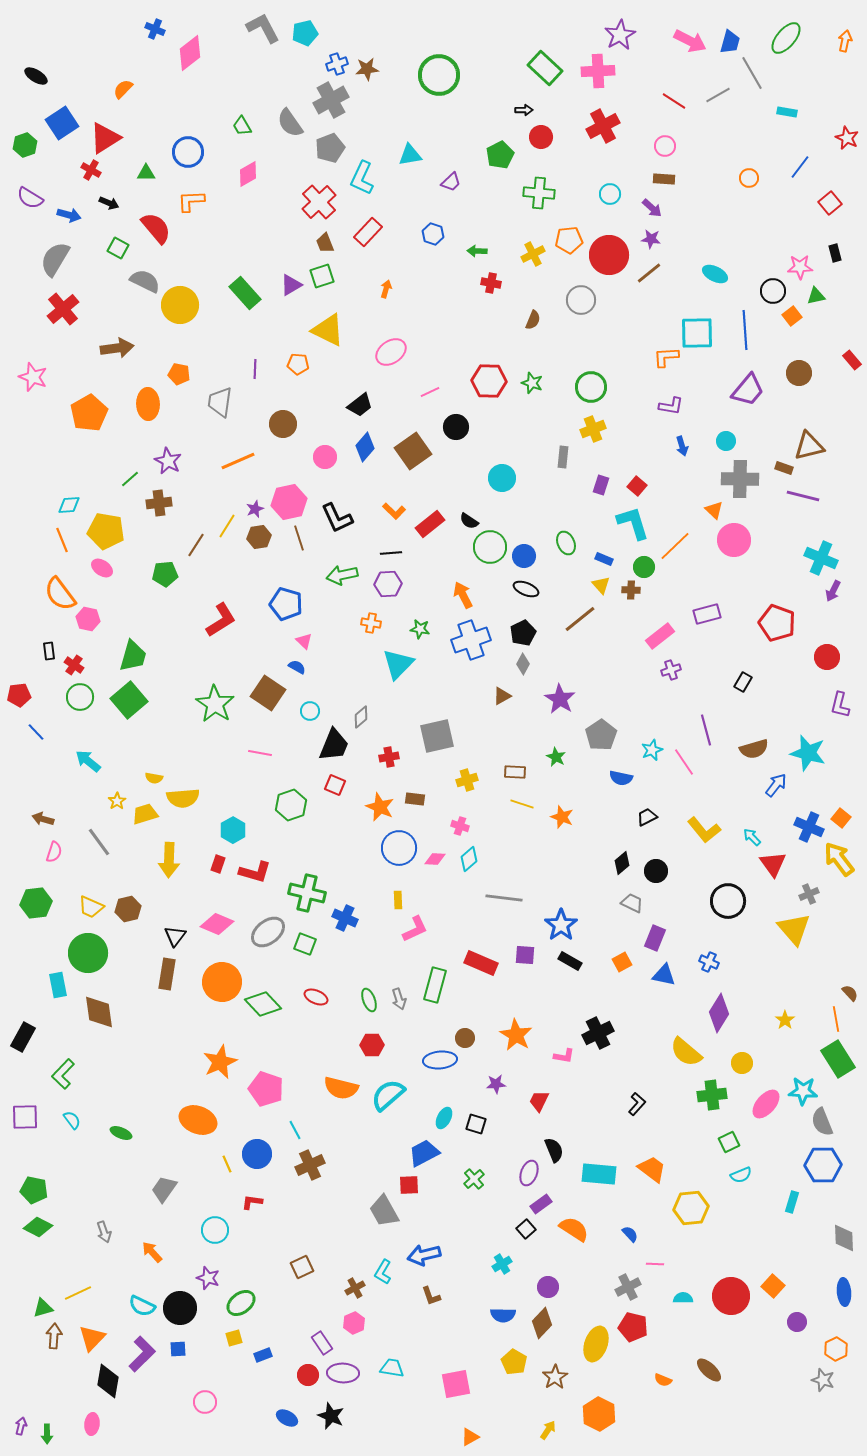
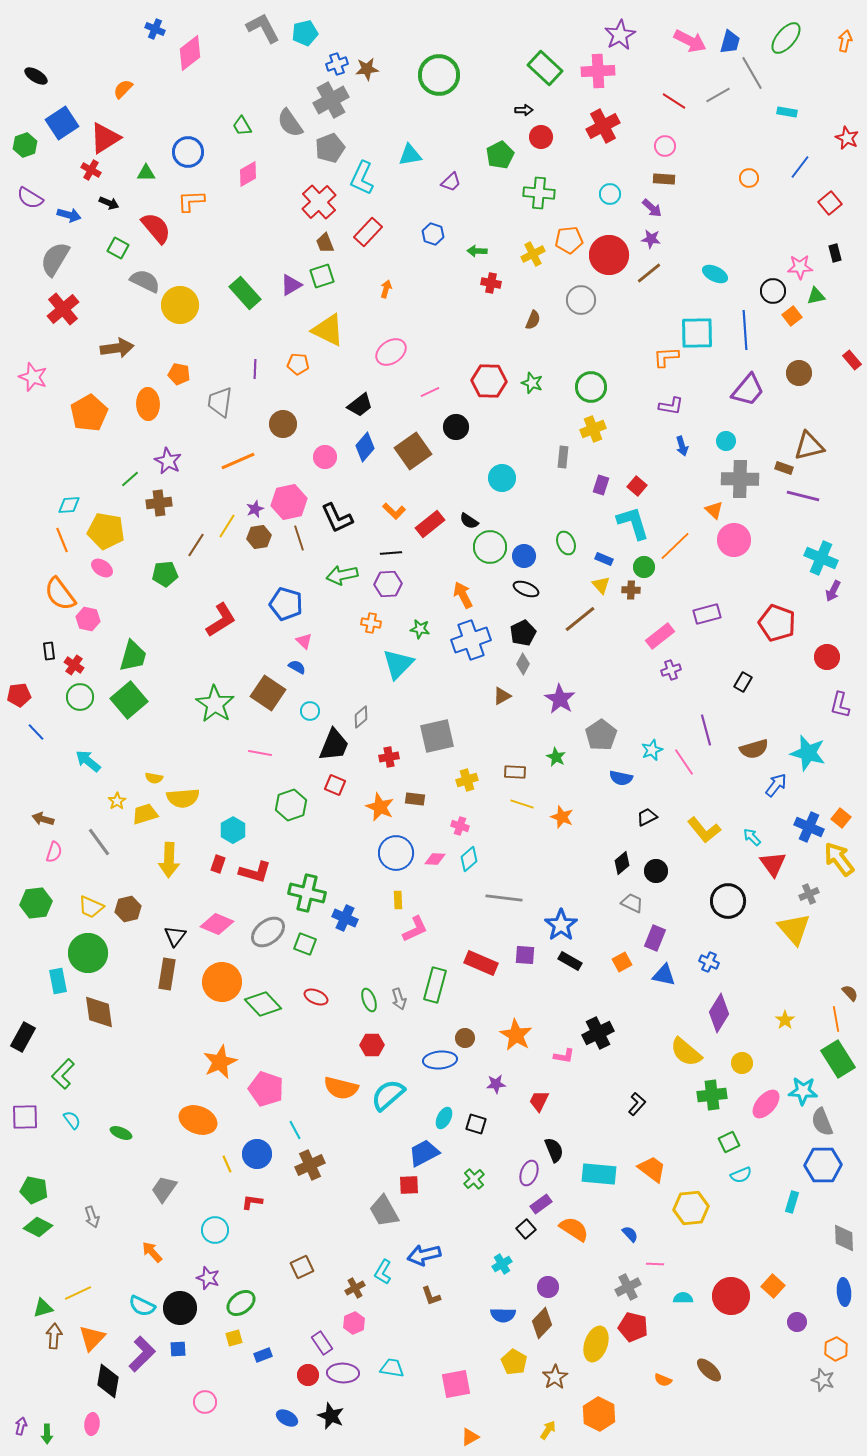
blue circle at (399, 848): moved 3 px left, 5 px down
cyan rectangle at (58, 985): moved 4 px up
gray arrow at (104, 1232): moved 12 px left, 15 px up
